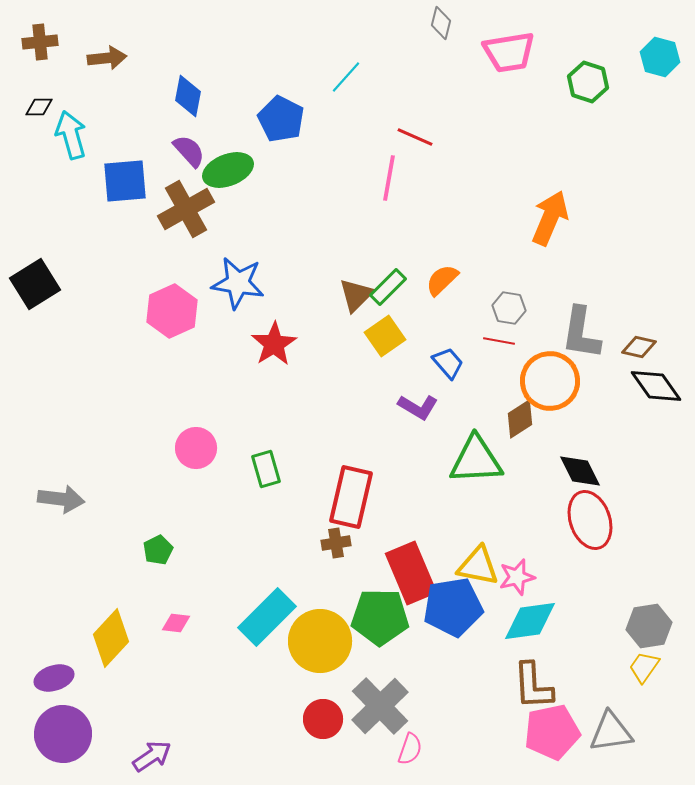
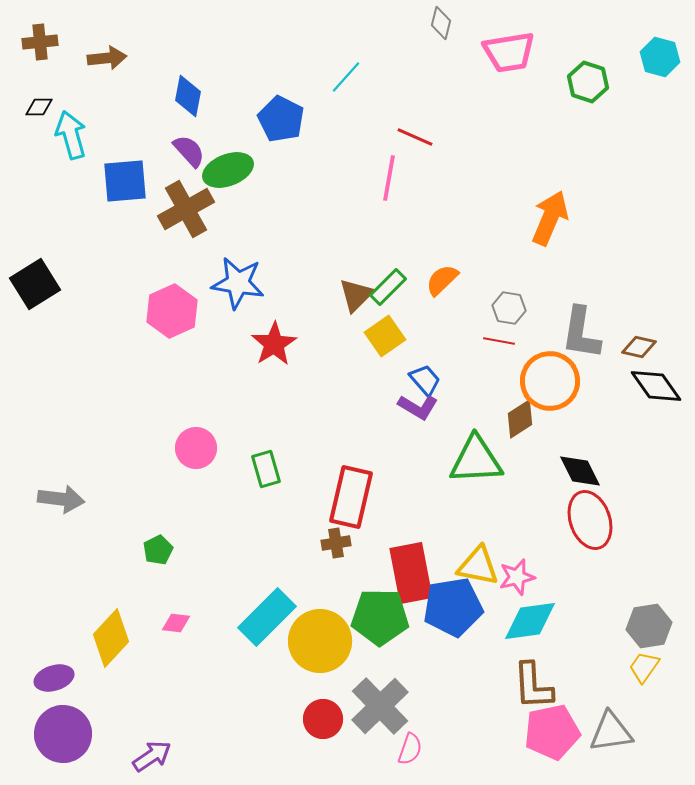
blue trapezoid at (448, 363): moved 23 px left, 17 px down
red rectangle at (411, 573): rotated 12 degrees clockwise
